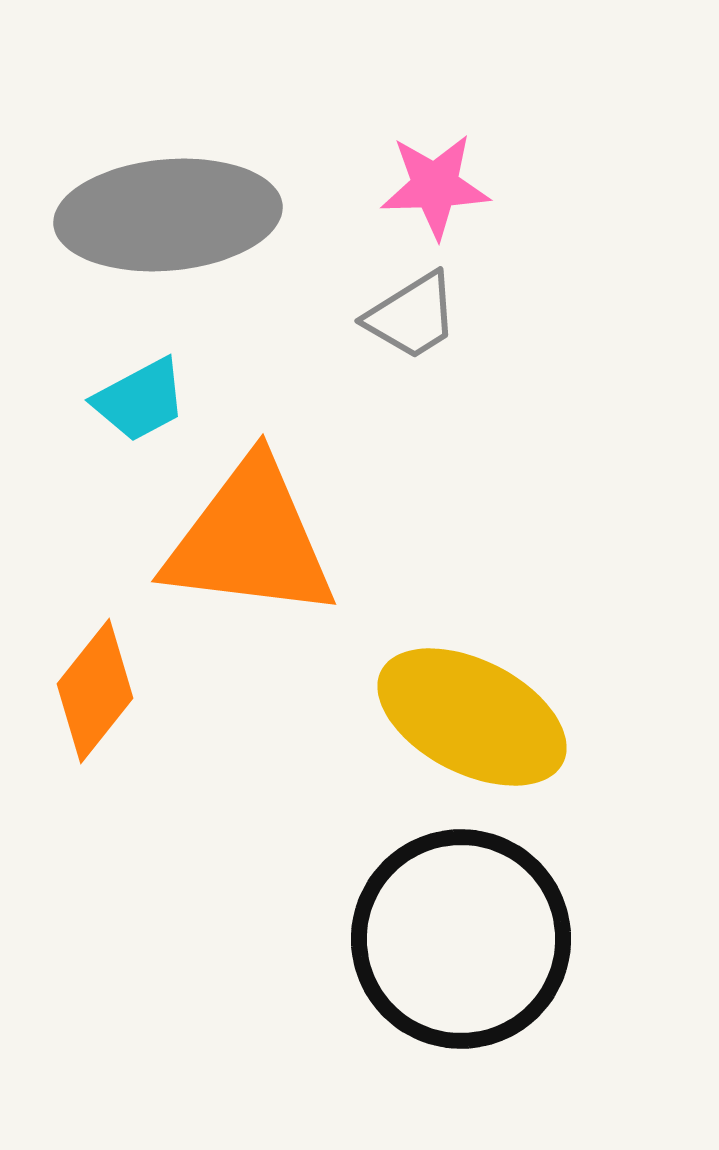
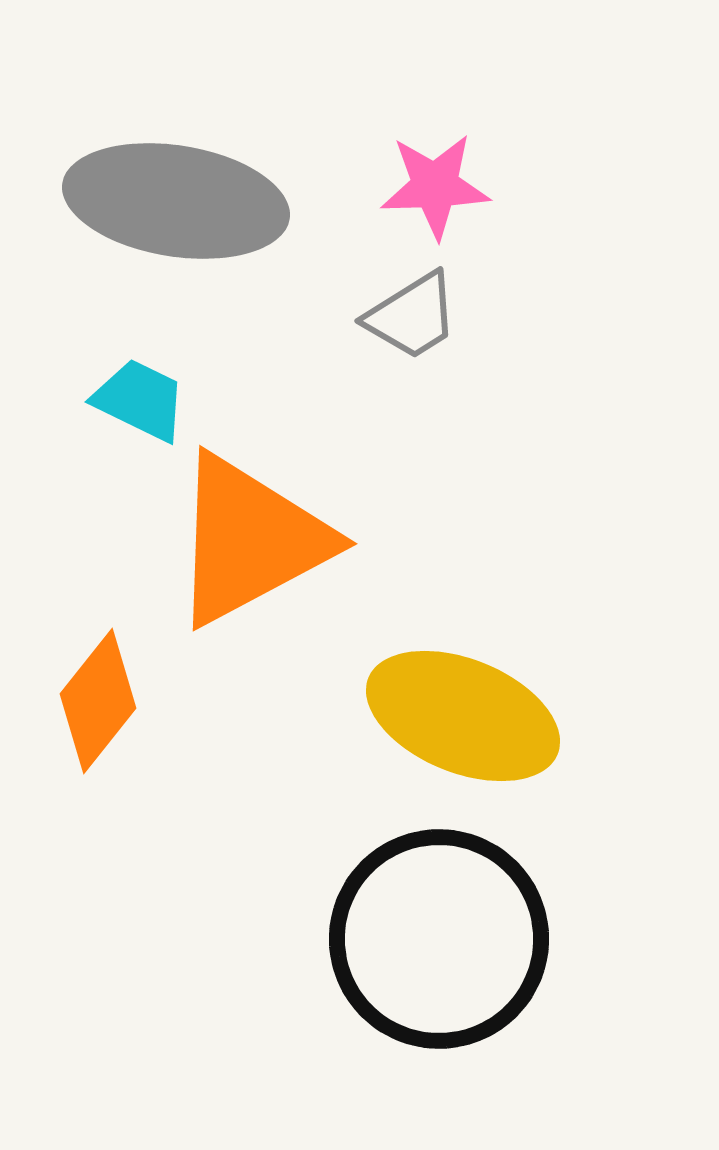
gray ellipse: moved 8 px right, 14 px up; rotated 14 degrees clockwise
cyan trapezoid: rotated 126 degrees counterclockwise
orange triangle: rotated 35 degrees counterclockwise
orange diamond: moved 3 px right, 10 px down
yellow ellipse: moved 9 px left, 1 px up; rotated 5 degrees counterclockwise
black circle: moved 22 px left
